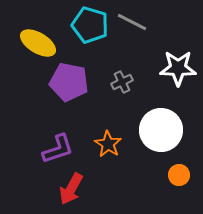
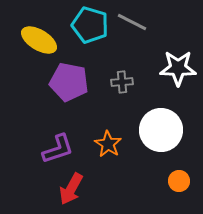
yellow ellipse: moved 1 px right, 3 px up
gray cross: rotated 20 degrees clockwise
orange circle: moved 6 px down
